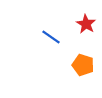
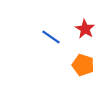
red star: moved 1 px left, 5 px down
